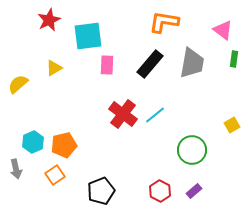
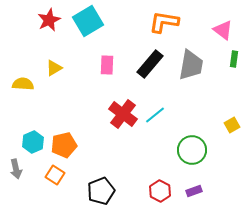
cyan square: moved 15 px up; rotated 24 degrees counterclockwise
gray trapezoid: moved 1 px left, 2 px down
yellow semicircle: moved 5 px right; rotated 45 degrees clockwise
orange square: rotated 24 degrees counterclockwise
purple rectangle: rotated 21 degrees clockwise
